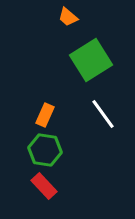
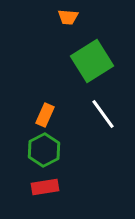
orange trapezoid: rotated 35 degrees counterclockwise
green square: moved 1 px right, 1 px down
green hexagon: moved 1 px left; rotated 24 degrees clockwise
red rectangle: moved 1 px right, 1 px down; rotated 56 degrees counterclockwise
